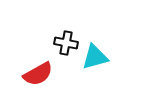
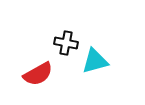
cyan triangle: moved 4 px down
